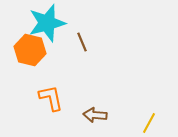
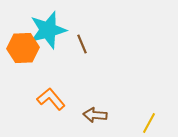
cyan star: moved 1 px right, 7 px down
brown line: moved 2 px down
orange hexagon: moved 7 px left, 2 px up; rotated 16 degrees counterclockwise
orange L-shape: moved 1 px down; rotated 28 degrees counterclockwise
